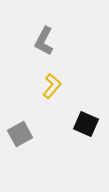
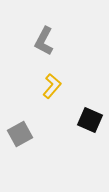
black square: moved 4 px right, 4 px up
